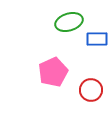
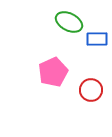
green ellipse: rotated 44 degrees clockwise
